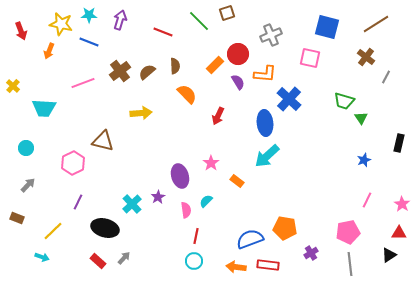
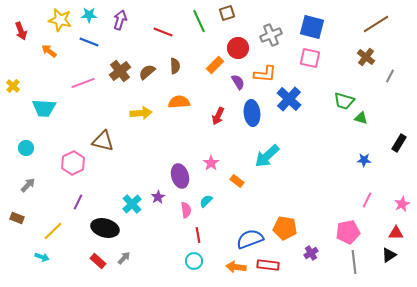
green line at (199, 21): rotated 20 degrees clockwise
yellow star at (61, 24): moved 1 px left, 4 px up
blue square at (327, 27): moved 15 px left
orange arrow at (49, 51): rotated 105 degrees clockwise
red circle at (238, 54): moved 6 px up
gray line at (386, 77): moved 4 px right, 1 px up
orange semicircle at (187, 94): moved 8 px left, 8 px down; rotated 50 degrees counterclockwise
green triangle at (361, 118): rotated 40 degrees counterclockwise
blue ellipse at (265, 123): moved 13 px left, 10 px up
black rectangle at (399, 143): rotated 18 degrees clockwise
blue star at (364, 160): rotated 24 degrees clockwise
pink star at (402, 204): rotated 14 degrees clockwise
red triangle at (399, 233): moved 3 px left
red line at (196, 236): moved 2 px right, 1 px up; rotated 21 degrees counterclockwise
gray line at (350, 264): moved 4 px right, 2 px up
